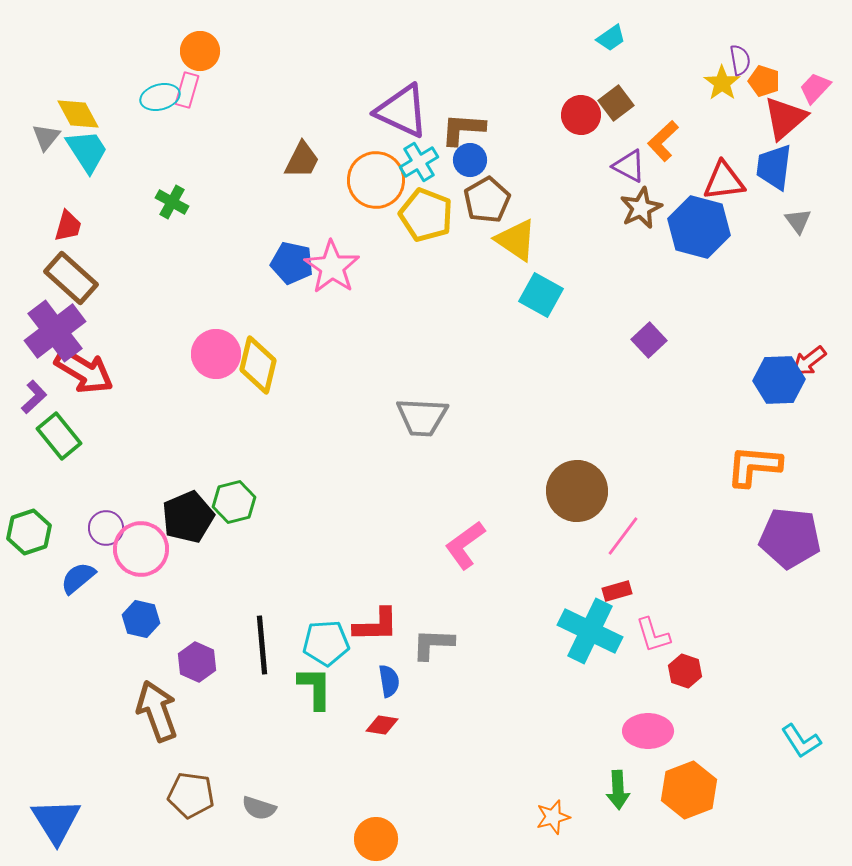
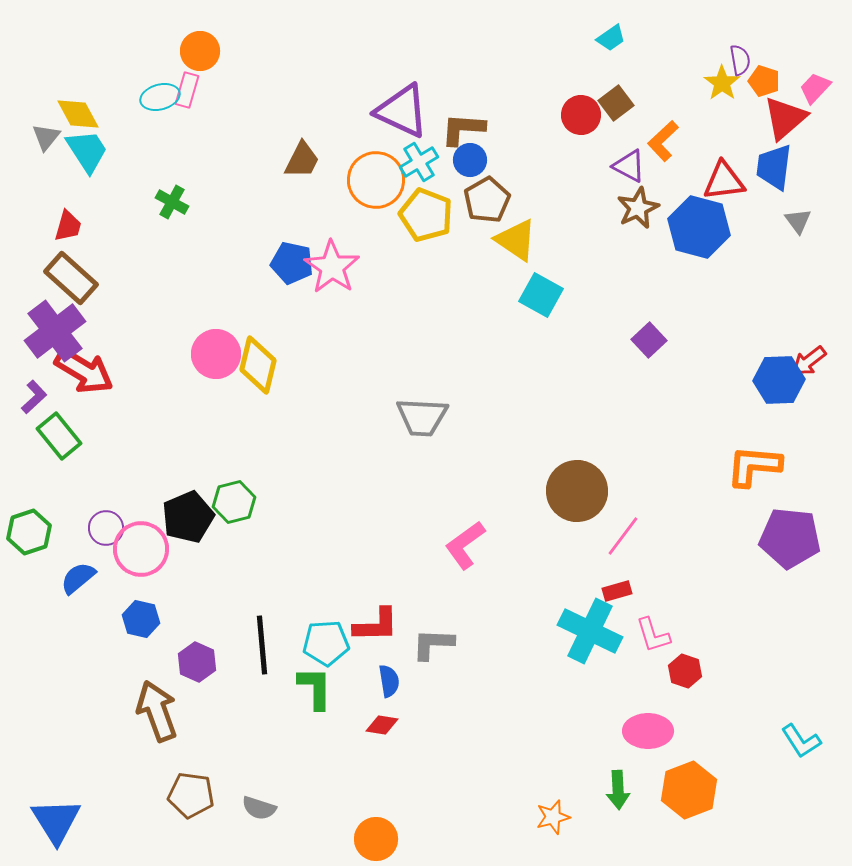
brown star at (641, 208): moved 3 px left
